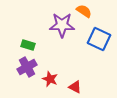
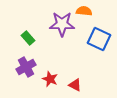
orange semicircle: rotated 28 degrees counterclockwise
purple star: moved 1 px up
green rectangle: moved 7 px up; rotated 32 degrees clockwise
purple cross: moved 1 px left
red triangle: moved 2 px up
